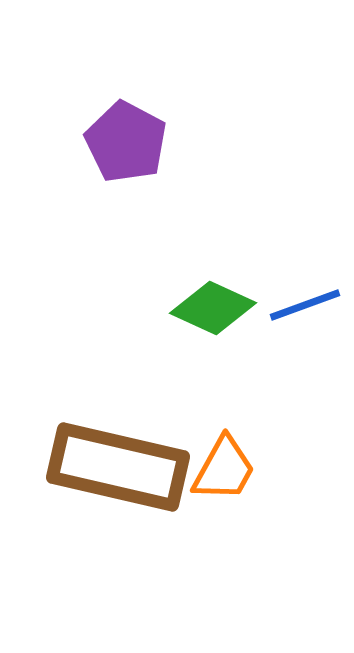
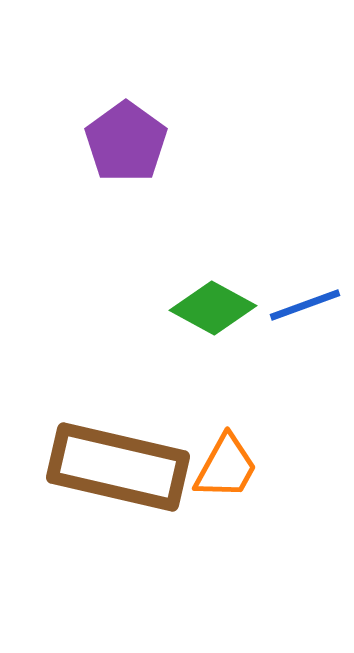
purple pentagon: rotated 8 degrees clockwise
green diamond: rotated 4 degrees clockwise
orange trapezoid: moved 2 px right, 2 px up
